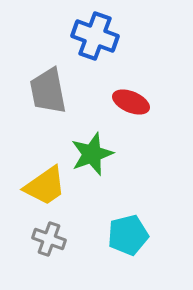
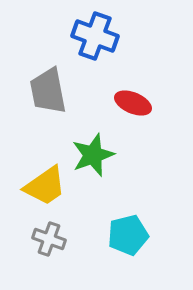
red ellipse: moved 2 px right, 1 px down
green star: moved 1 px right, 1 px down
